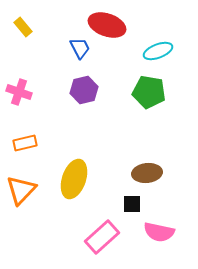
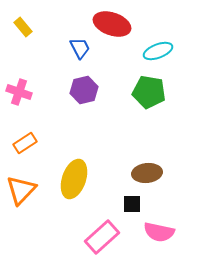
red ellipse: moved 5 px right, 1 px up
orange rectangle: rotated 20 degrees counterclockwise
